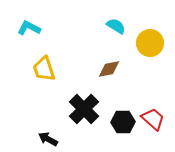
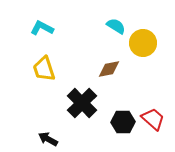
cyan L-shape: moved 13 px right
yellow circle: moved 7 px left
black cross: moved 2 px left, 6 px up
